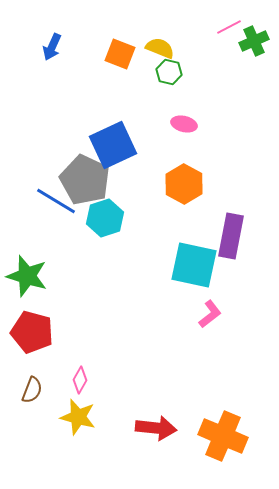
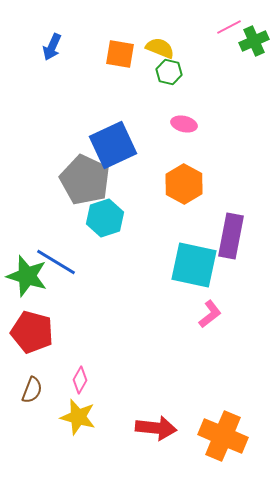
orange square: rotated 12 degrees counterclockwise
blue line: moved 61 px down
